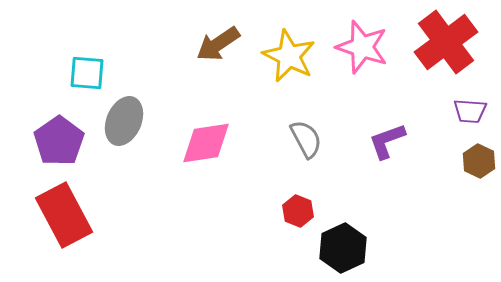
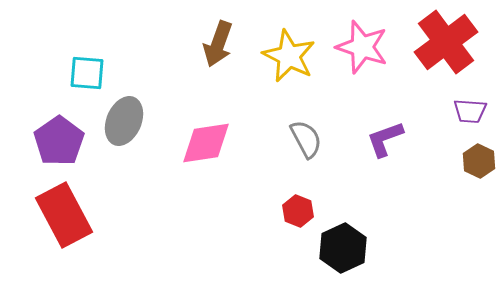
brown arrow: rotated 36 degrees counterclockwise
purple L-shape: moved 2 px left, 2 px up
